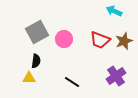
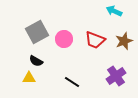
red trapezoid: moved 5 px left
black semicircle: rotated 112 degrees clockwise
